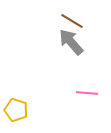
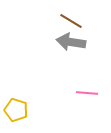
brown line: moved 1 px left
gray arrow: rotated 40 degrees counterclockwise
